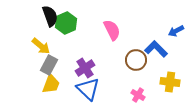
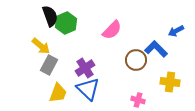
pink semicircle: rotated 70 degrees clockwise
yellow trapezoid: moved 7 px right, 9 px down
pink cross: moved 5 px down; rotated 16 degrees counterclockwise
